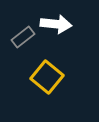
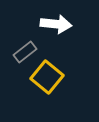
gray rectangle: moved 2 px right, 15 px down
